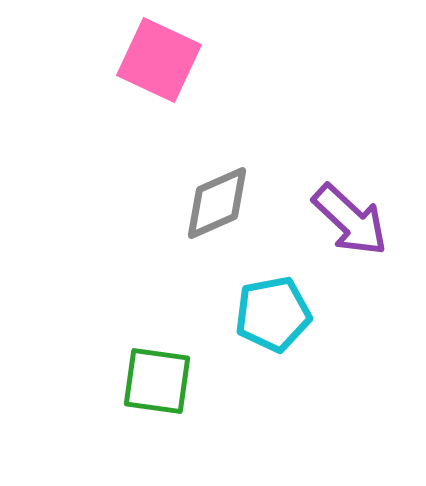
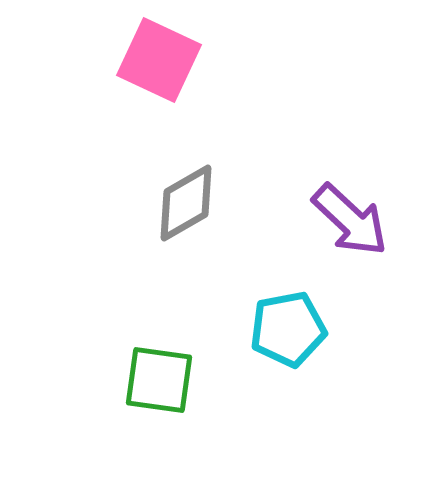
gray diamond: moved 31 px left; rotated 6 degrees counterclockwise
cyan pentagon: moved 15 px right, 15 px down
green square: moved 2 px right, 1 px up
